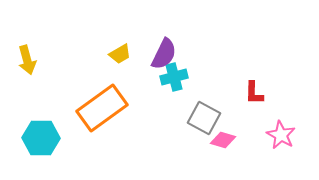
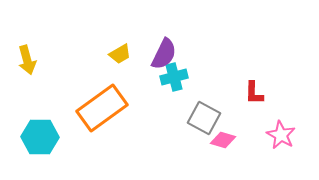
cyan hexagon: moved 1 px left, 1 px up
